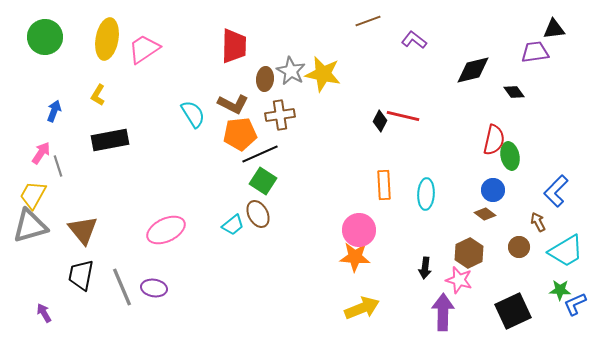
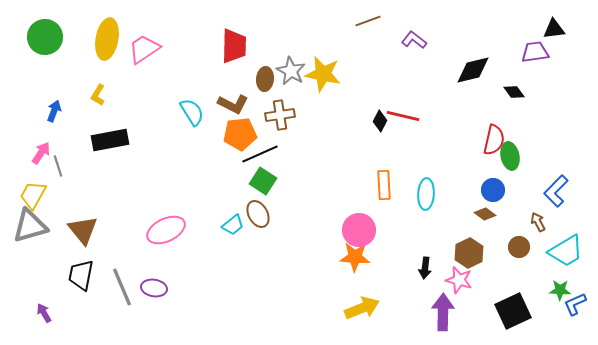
cyan semicircle at (193, 114): moved 1 px left, 2 px up
